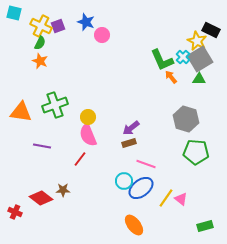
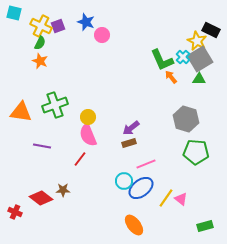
pink line: rotated 42 degrees counterclockwise
